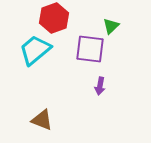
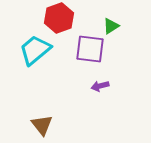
red hexagon: moved 5 px right
green triangle: rotated 12 degrees clockwise
purple arrow: rotated 66 degrees clockwise
brown triangle: moved 5 px down; rotated 30 degrees clockwise
